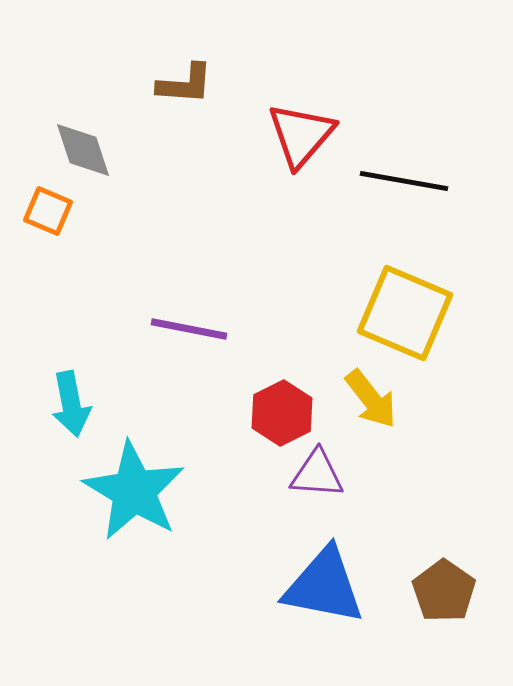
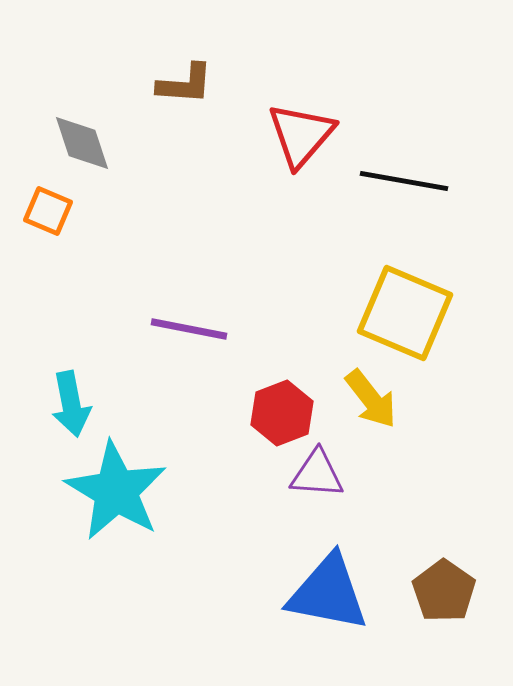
gray diamond: moved 1 px left, 7 px up
red hexagon: rotated 6 degrees clockwise
cyan star: moved 18 px left
blue triangle: moved 4 px right, 7 px down
